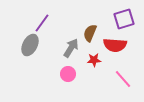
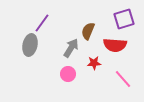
brown semicircle: moved 2 px left, 2 px up
gray ellipse: rotated 15 degrees counterclockwise
red star: moved 3 px down
